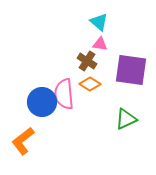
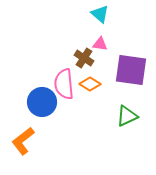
cyan triangle: moved 1 px right, 8 px up
brown cross: moved 3 px left, 3 px up
pink semicircle: moved 10 px up
green triangle: moved 1 px right, 3 px up
